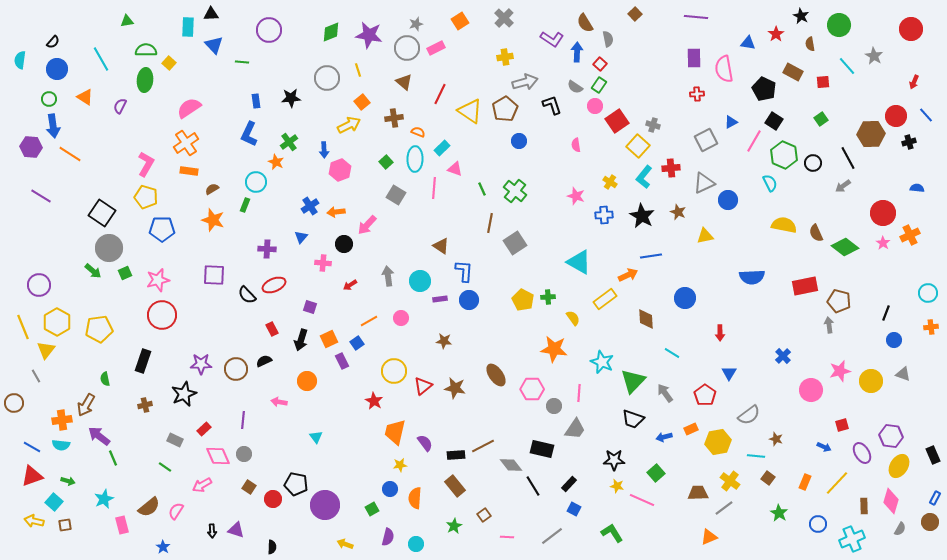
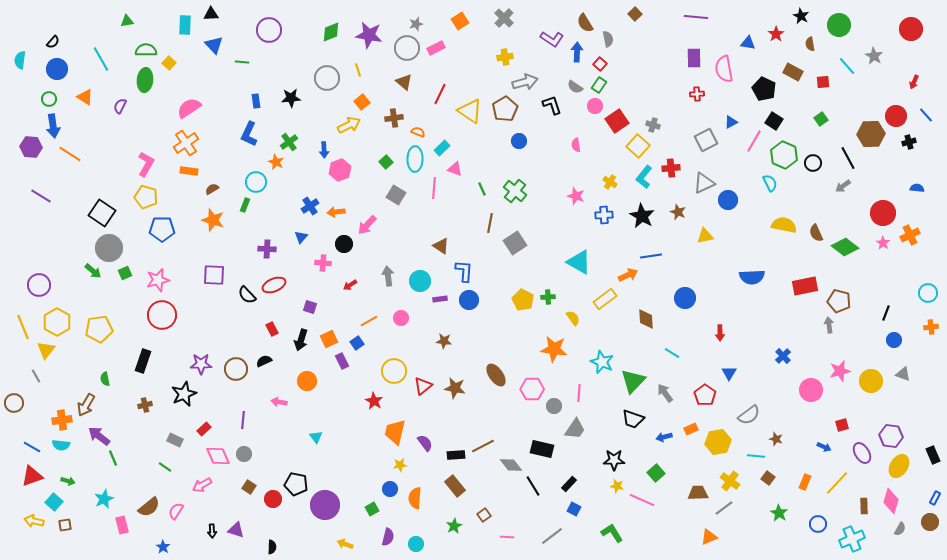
cyan rectangle at (188, 27): moved 3 px left, 2 px up
